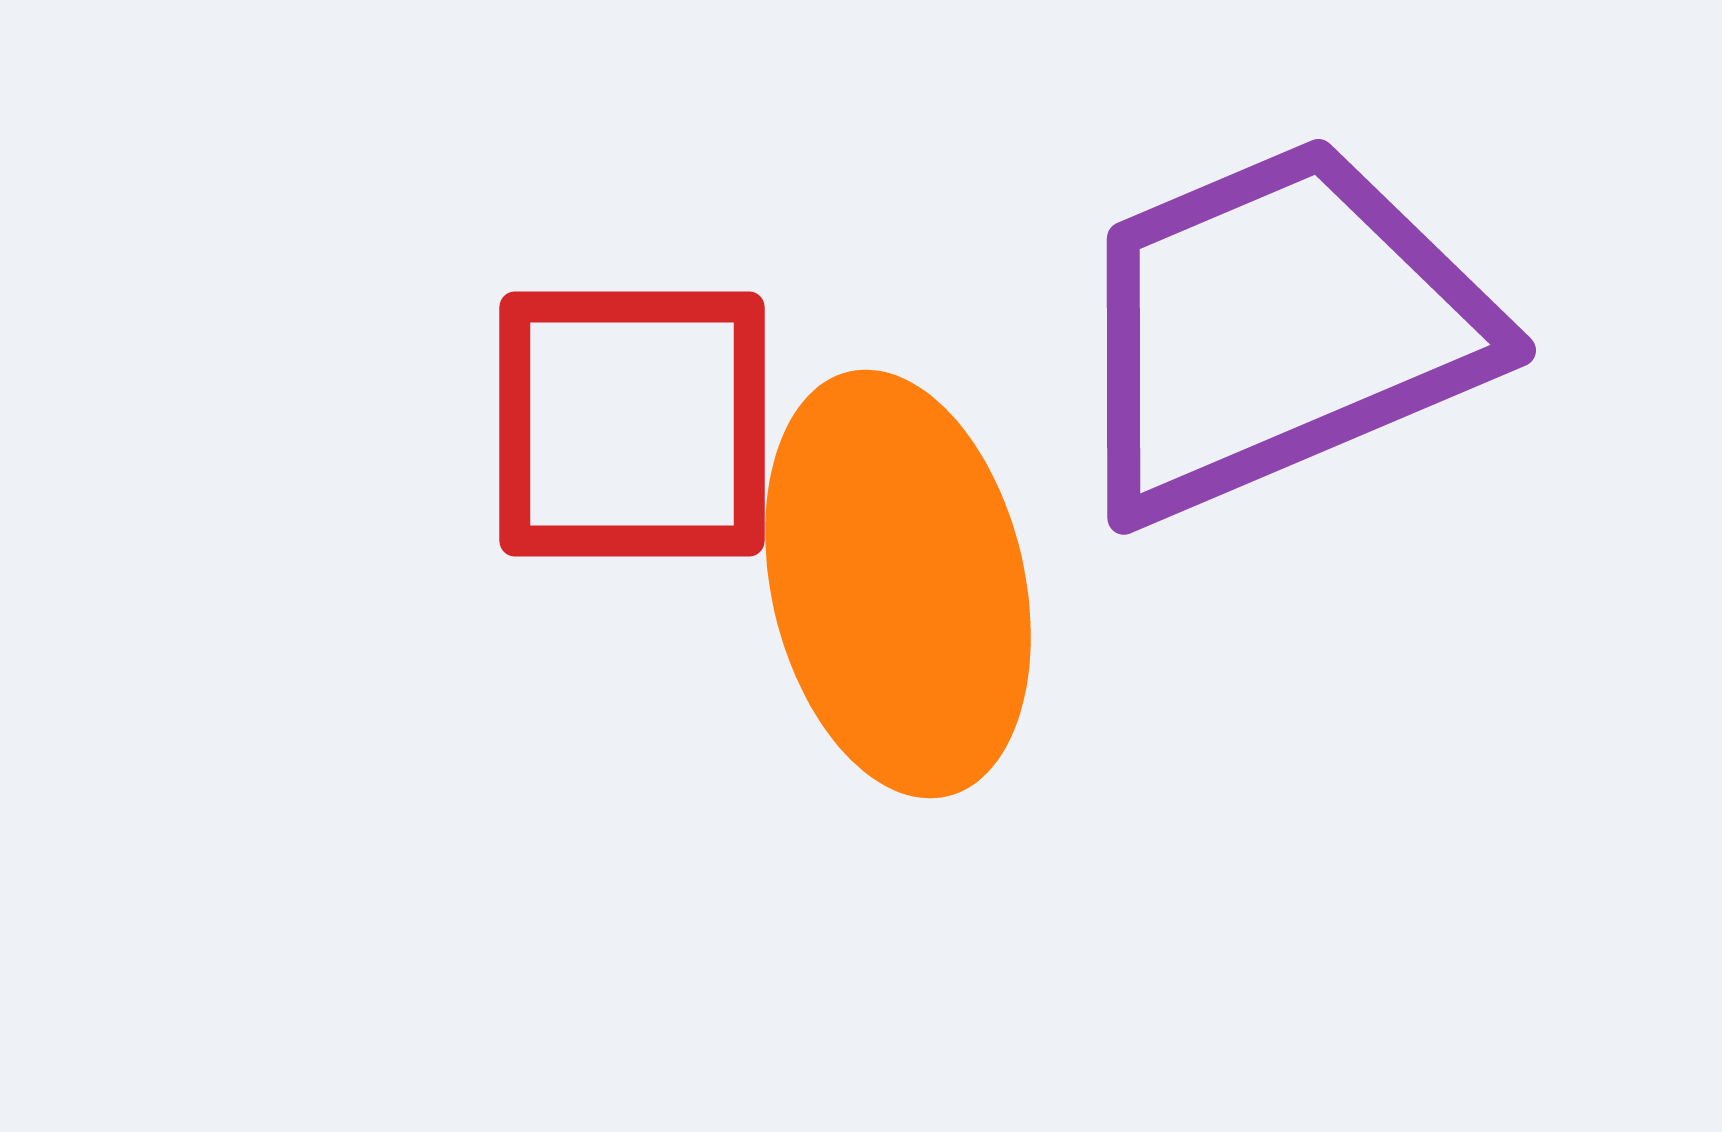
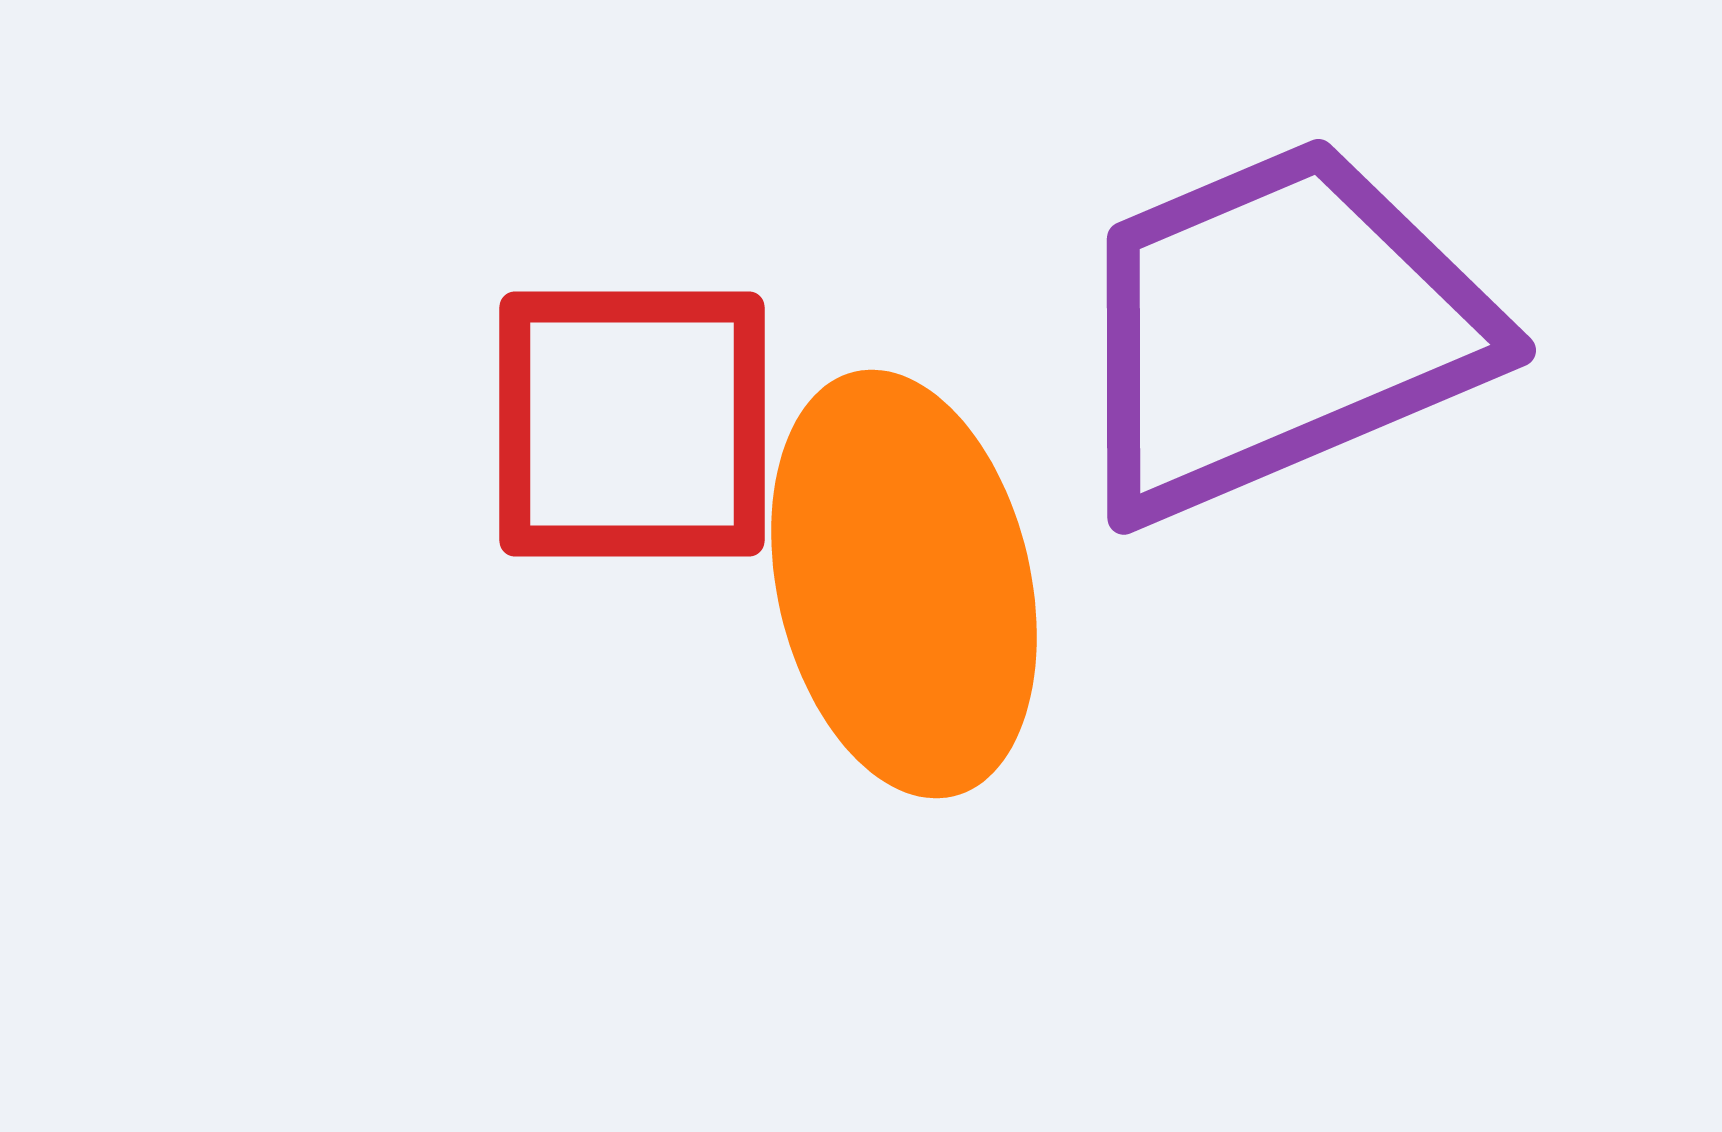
orange ellipse: moved 6 px right
